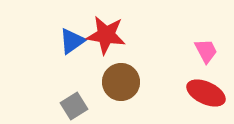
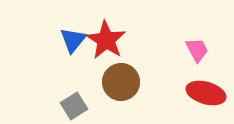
red star: moved 5 px down; rotated 24 degrees clockwise
blue triangle: moved 1 px right, 1 px up; rotated 16 degrees counterclockwise
pink trapezoid: moved 9 px left, 1 px up
red ellipse: rotated 9 degrees counterclockwise
